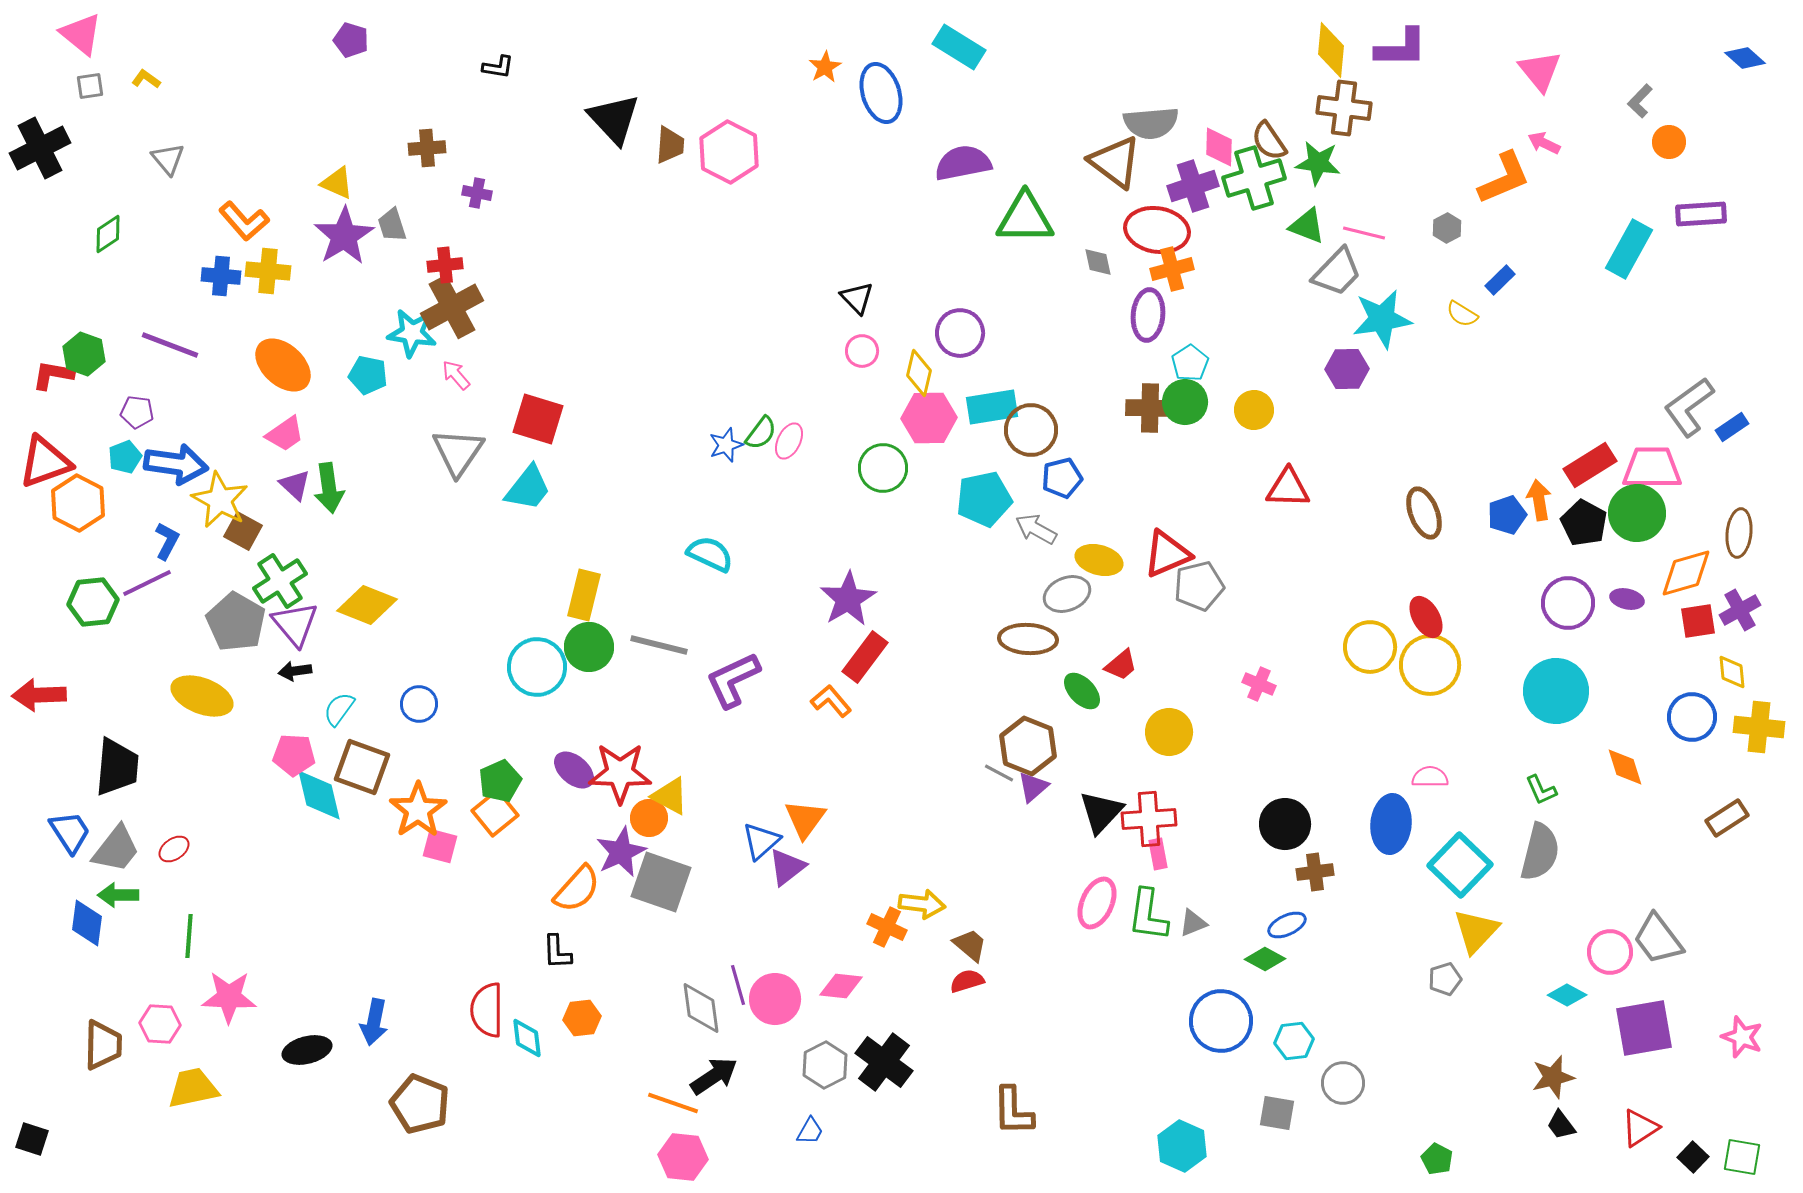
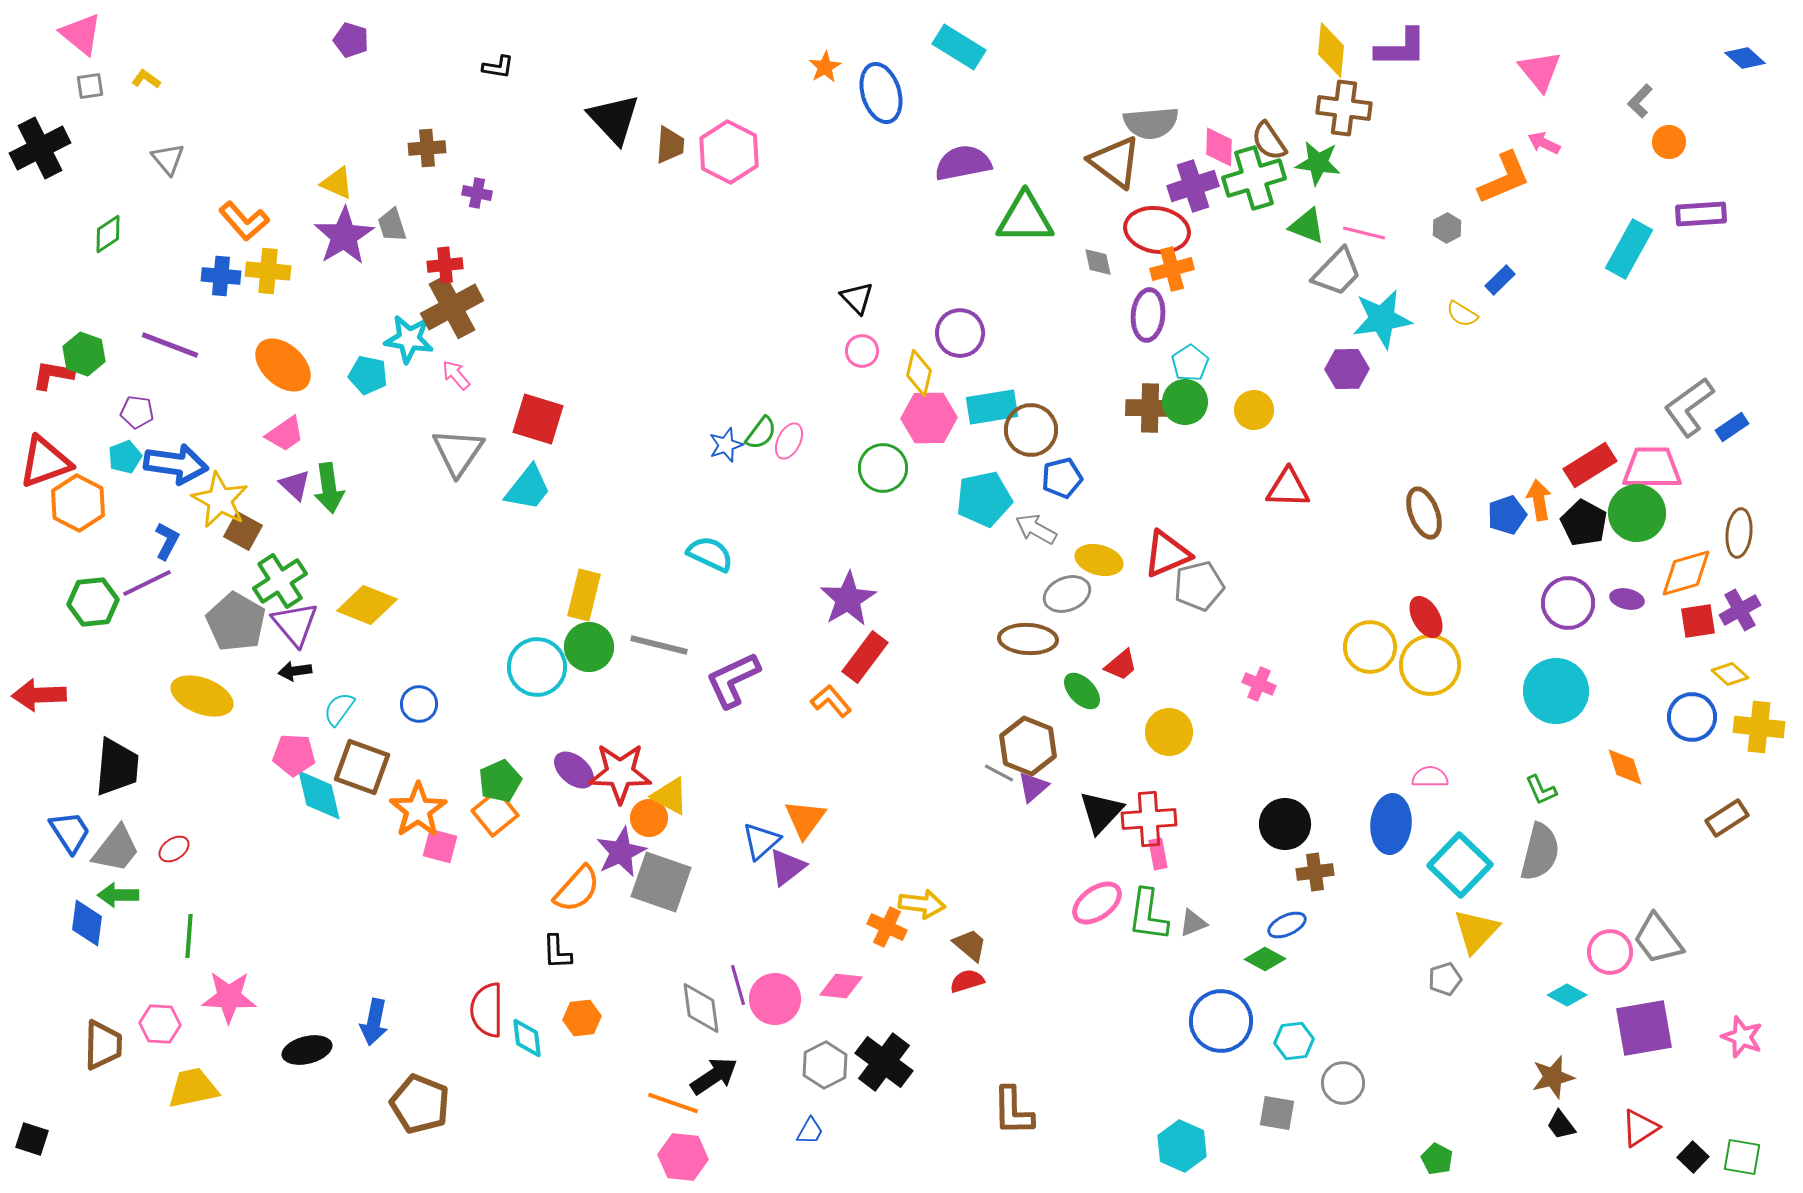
cyan star at (412, 333): moved 3 px left, 6 px down
yellow diamond at (1732, 672): moved 2 px left, 2 px down; rotated 42 degrees counterclockwise
pink ellipse at (1097, 903): rotated 30 degrees clockwise
